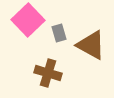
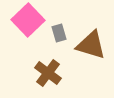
brown triangle: rotated 12 degrees counterclockwise
brown cross: rotated 20 degrees clockwise
